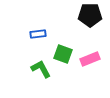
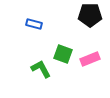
blue rectangle: moved 4 px left, 10 px up; rotated 21 degrees clockwise
